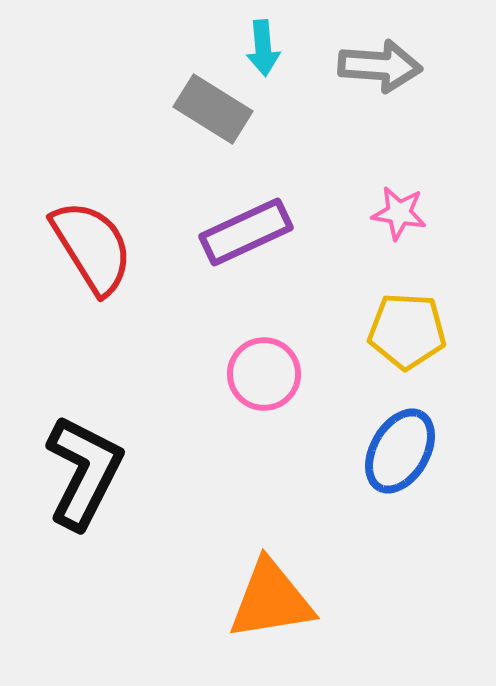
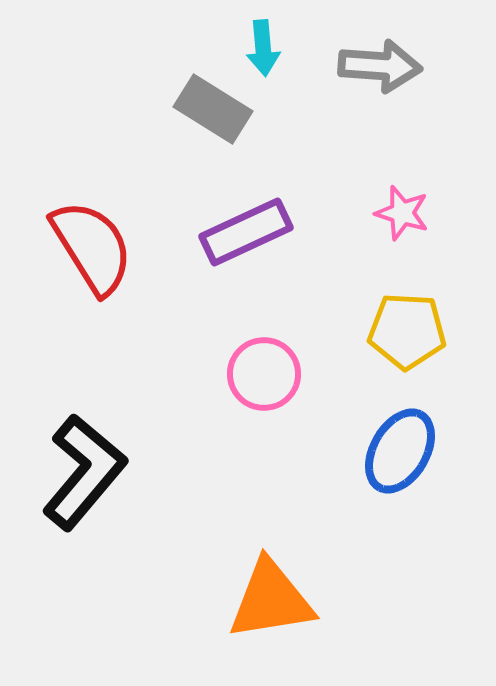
pink star: moved 3 px right; rotated 8 degrees clockwise
black L-shape: rotated 13 degrees clockwise
